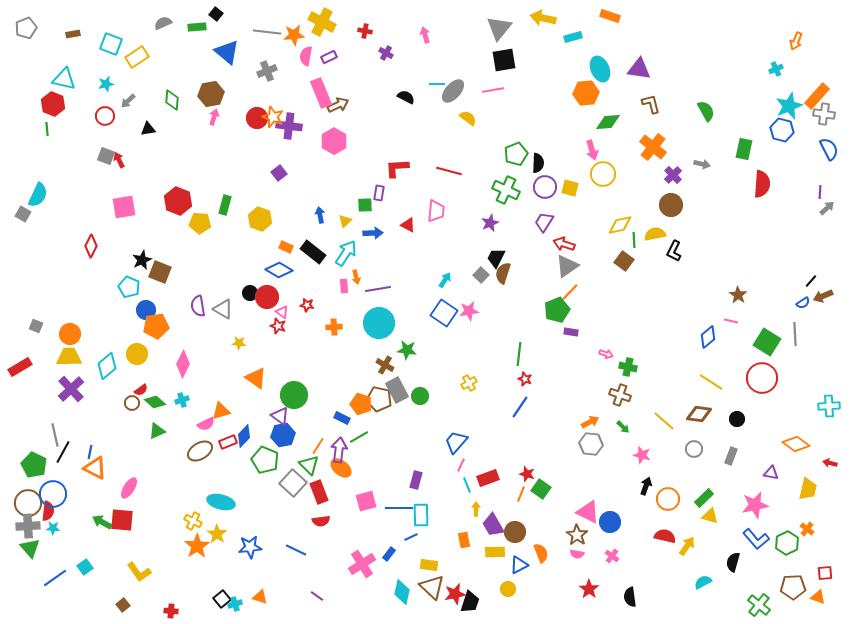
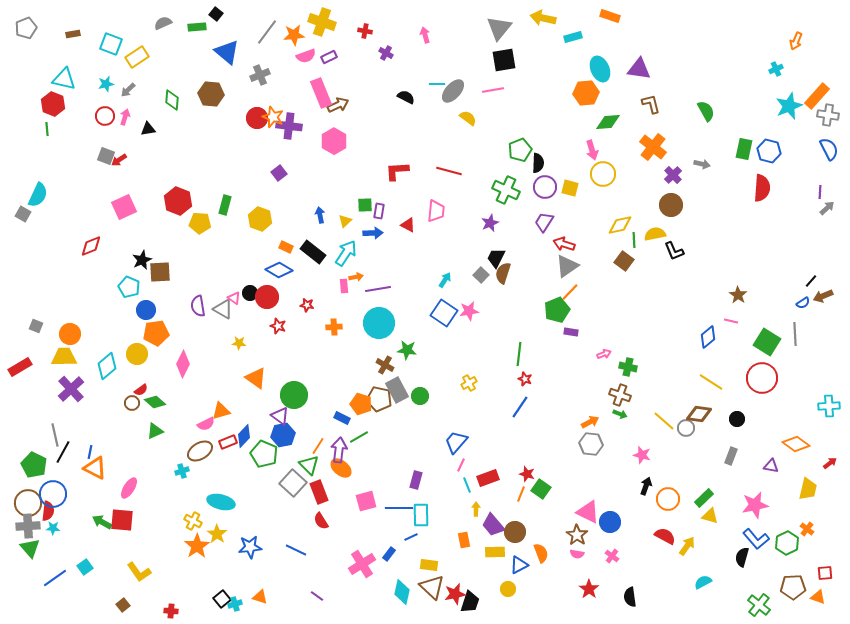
yellow cross at (322, 22): rotated 8 degrees counterclockwise
gray line at (267, 32): rotated 60 degrees counterclockwise
pink semicircle at (306, 56): rotated 120 degrees counterclockwise
gray cross at (267, 71): moved 7 px left, 4 px down
brown hexagon at (211, 94): rotated 15 degrees clockwise
gray arrow at (128, 101): moved 11 px up
gray cross at (824, 114): moved 4 px right, 1 px down
pink arrow at (214, 117): moved 89 px left
blue hexagon at (782, 130): moved 13 px left, 21 px down
green pentagon at (516, 154): moved 4 px right, 4 px up
red arrow at (119, 160): rotated 98 degrees counterclockwise
red L-shape at (397, 168): moved 3 px down
red semicircle at (762, 184): moved 4 px down
purple rectangle at (379, 193): moved 18 px down
pink square at (124, 207): rotated 15 degrees counterclockwise
red diamond at (91, 246): rotated 40 degrees clockwise
black L-shape at (674, 251): rotated 50 degrees counterclockwise
brown square at (160, 272): rotated 25 degrees counterclockwise
orange arrow at (356, 277): rotated 88 degrees counterclockwise
pink triangle at (282, 312): moved 48 px left, 14 px up
orange pentagon at (156, 326): moved 7 px down
pink arrow at (606, 354): moved 2 px left; rotated 40 degrees counterclockwise
yellow trapezoid at (69, 357): moved 5 px left
cyan cross at (182, 400): moved 71 px down
green arrow at (623, 427): moved 3 px left, 13 px up; rotated 24 degrees counterclockwise
green triangle at (157, 431): moved 2 px left
gray circle at (694, 449): moved 8 px left, 21 px up
green pentagon at (265, 460): moved 1 px left, 6 px up
red arrow at (830, 463): rotated 128 degrees clockwise
purple triangle at (771, 473): moved 7 px up
red semicircle at (321, 521): rotated 66 degrees clockwise
purple trapezoid at (493, 525): rotated 10 degrees counterclockwise
red semicircle at (665, 536): rotated 15 degrees clockwise
black semicircle at (733, 562): moved 9 px right, 5 px up
